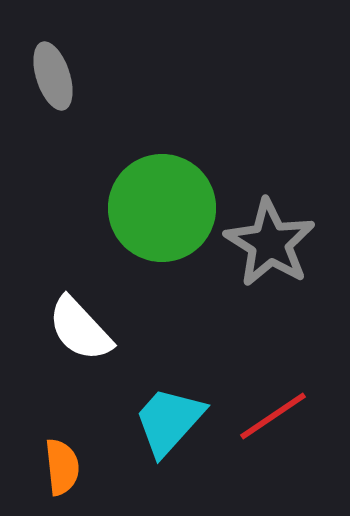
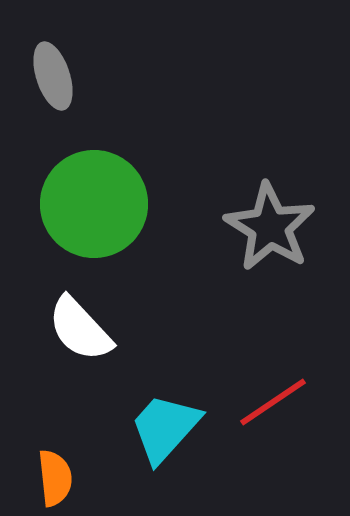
green circle: moved 68 px left, 4 px up
gray star: moved 16 px up
red line: moved 14 px up
cyan trapezoid: moved 4 px left, 7 px down
orange semicircle: moved 7 px left, 11 px down
